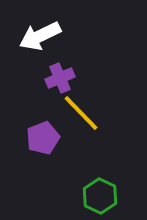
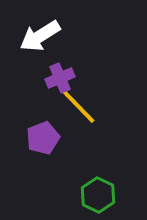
white arrow: rotated 6 degrees counterclockwise
yellow line: moved 3 px left, 7 px up
green hexagon: moved 2 px left, 1 px up
